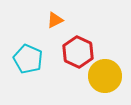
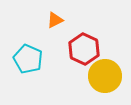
red hexagon: moved 6 px right, 3 px up
